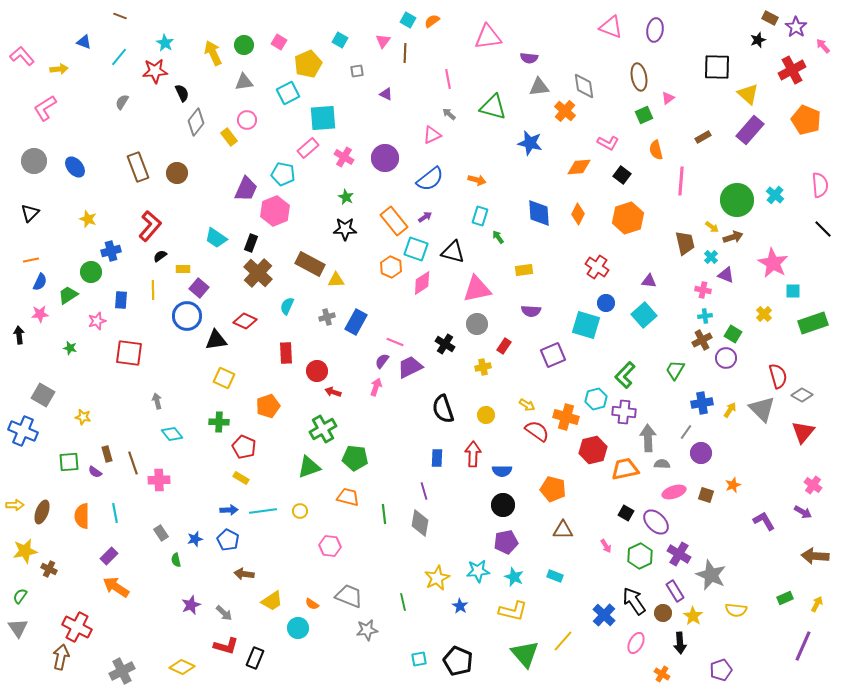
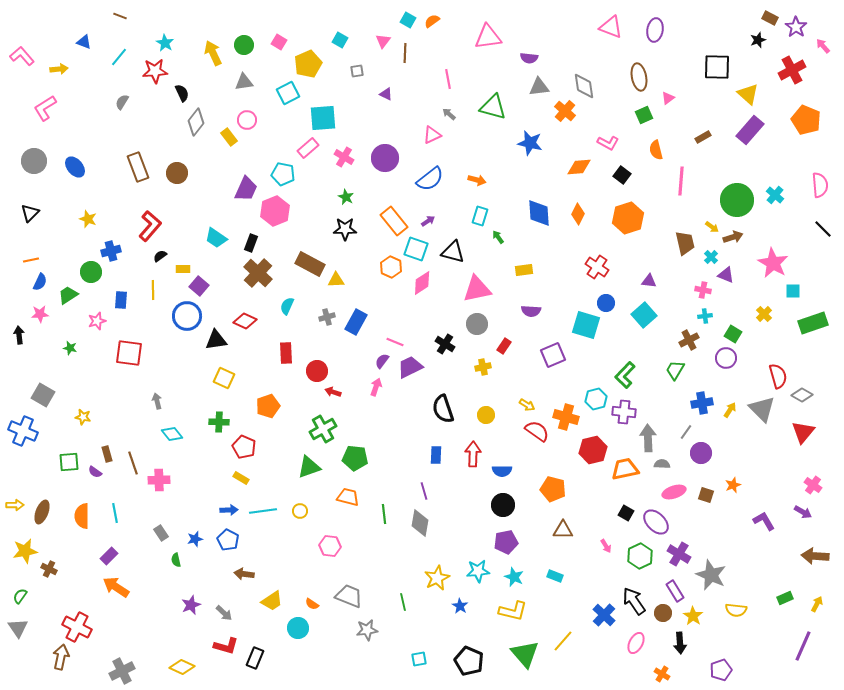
purple arrow at (425, 217): moved 3 px right, 4 px down
purple square at (199, 288): moved 2 px up
brown cross at (702, 340): moved 13 px left
blue rectangle at (437, 458): moved 1 px left, 3 px up
black pentagon at (458, 661): moved 11 px right
